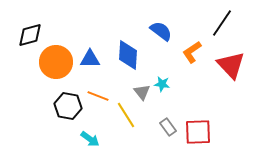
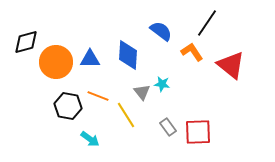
black line: moved 15 px left
black diamond: moved 4 px left, 7 px down
orange L-shape: rotated 90 degrees clockwise
red triangle: rotated 8 degrees counterclockwise
